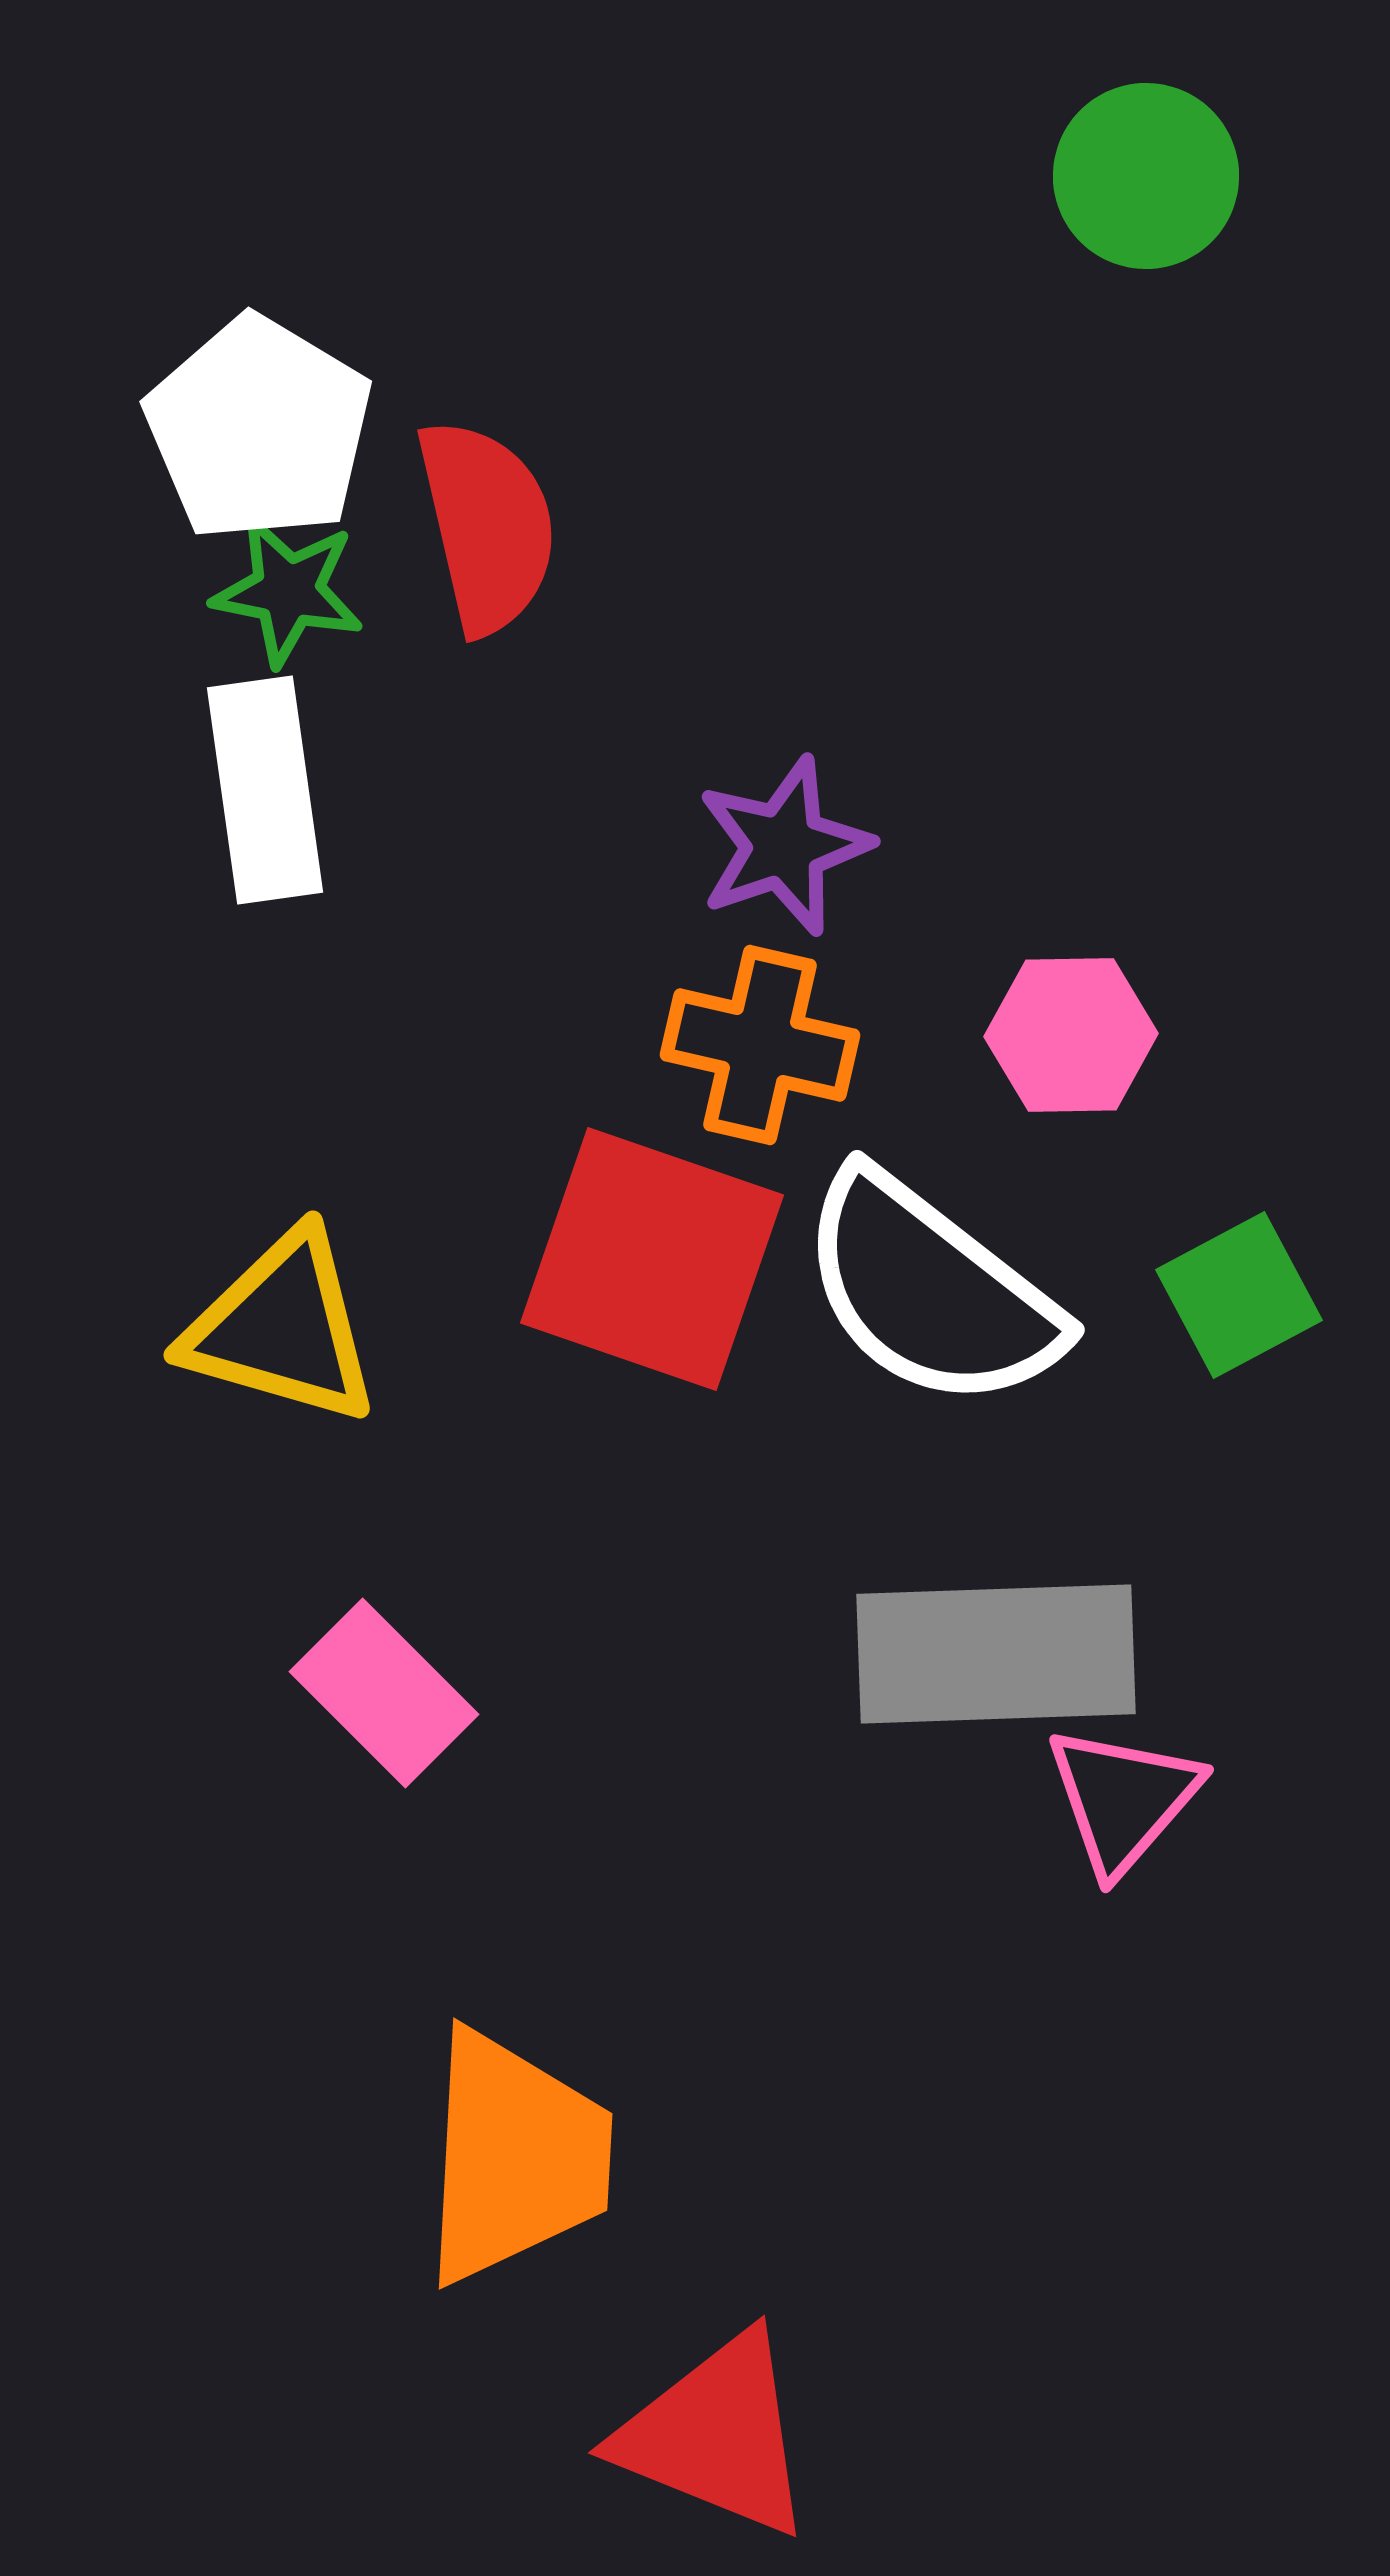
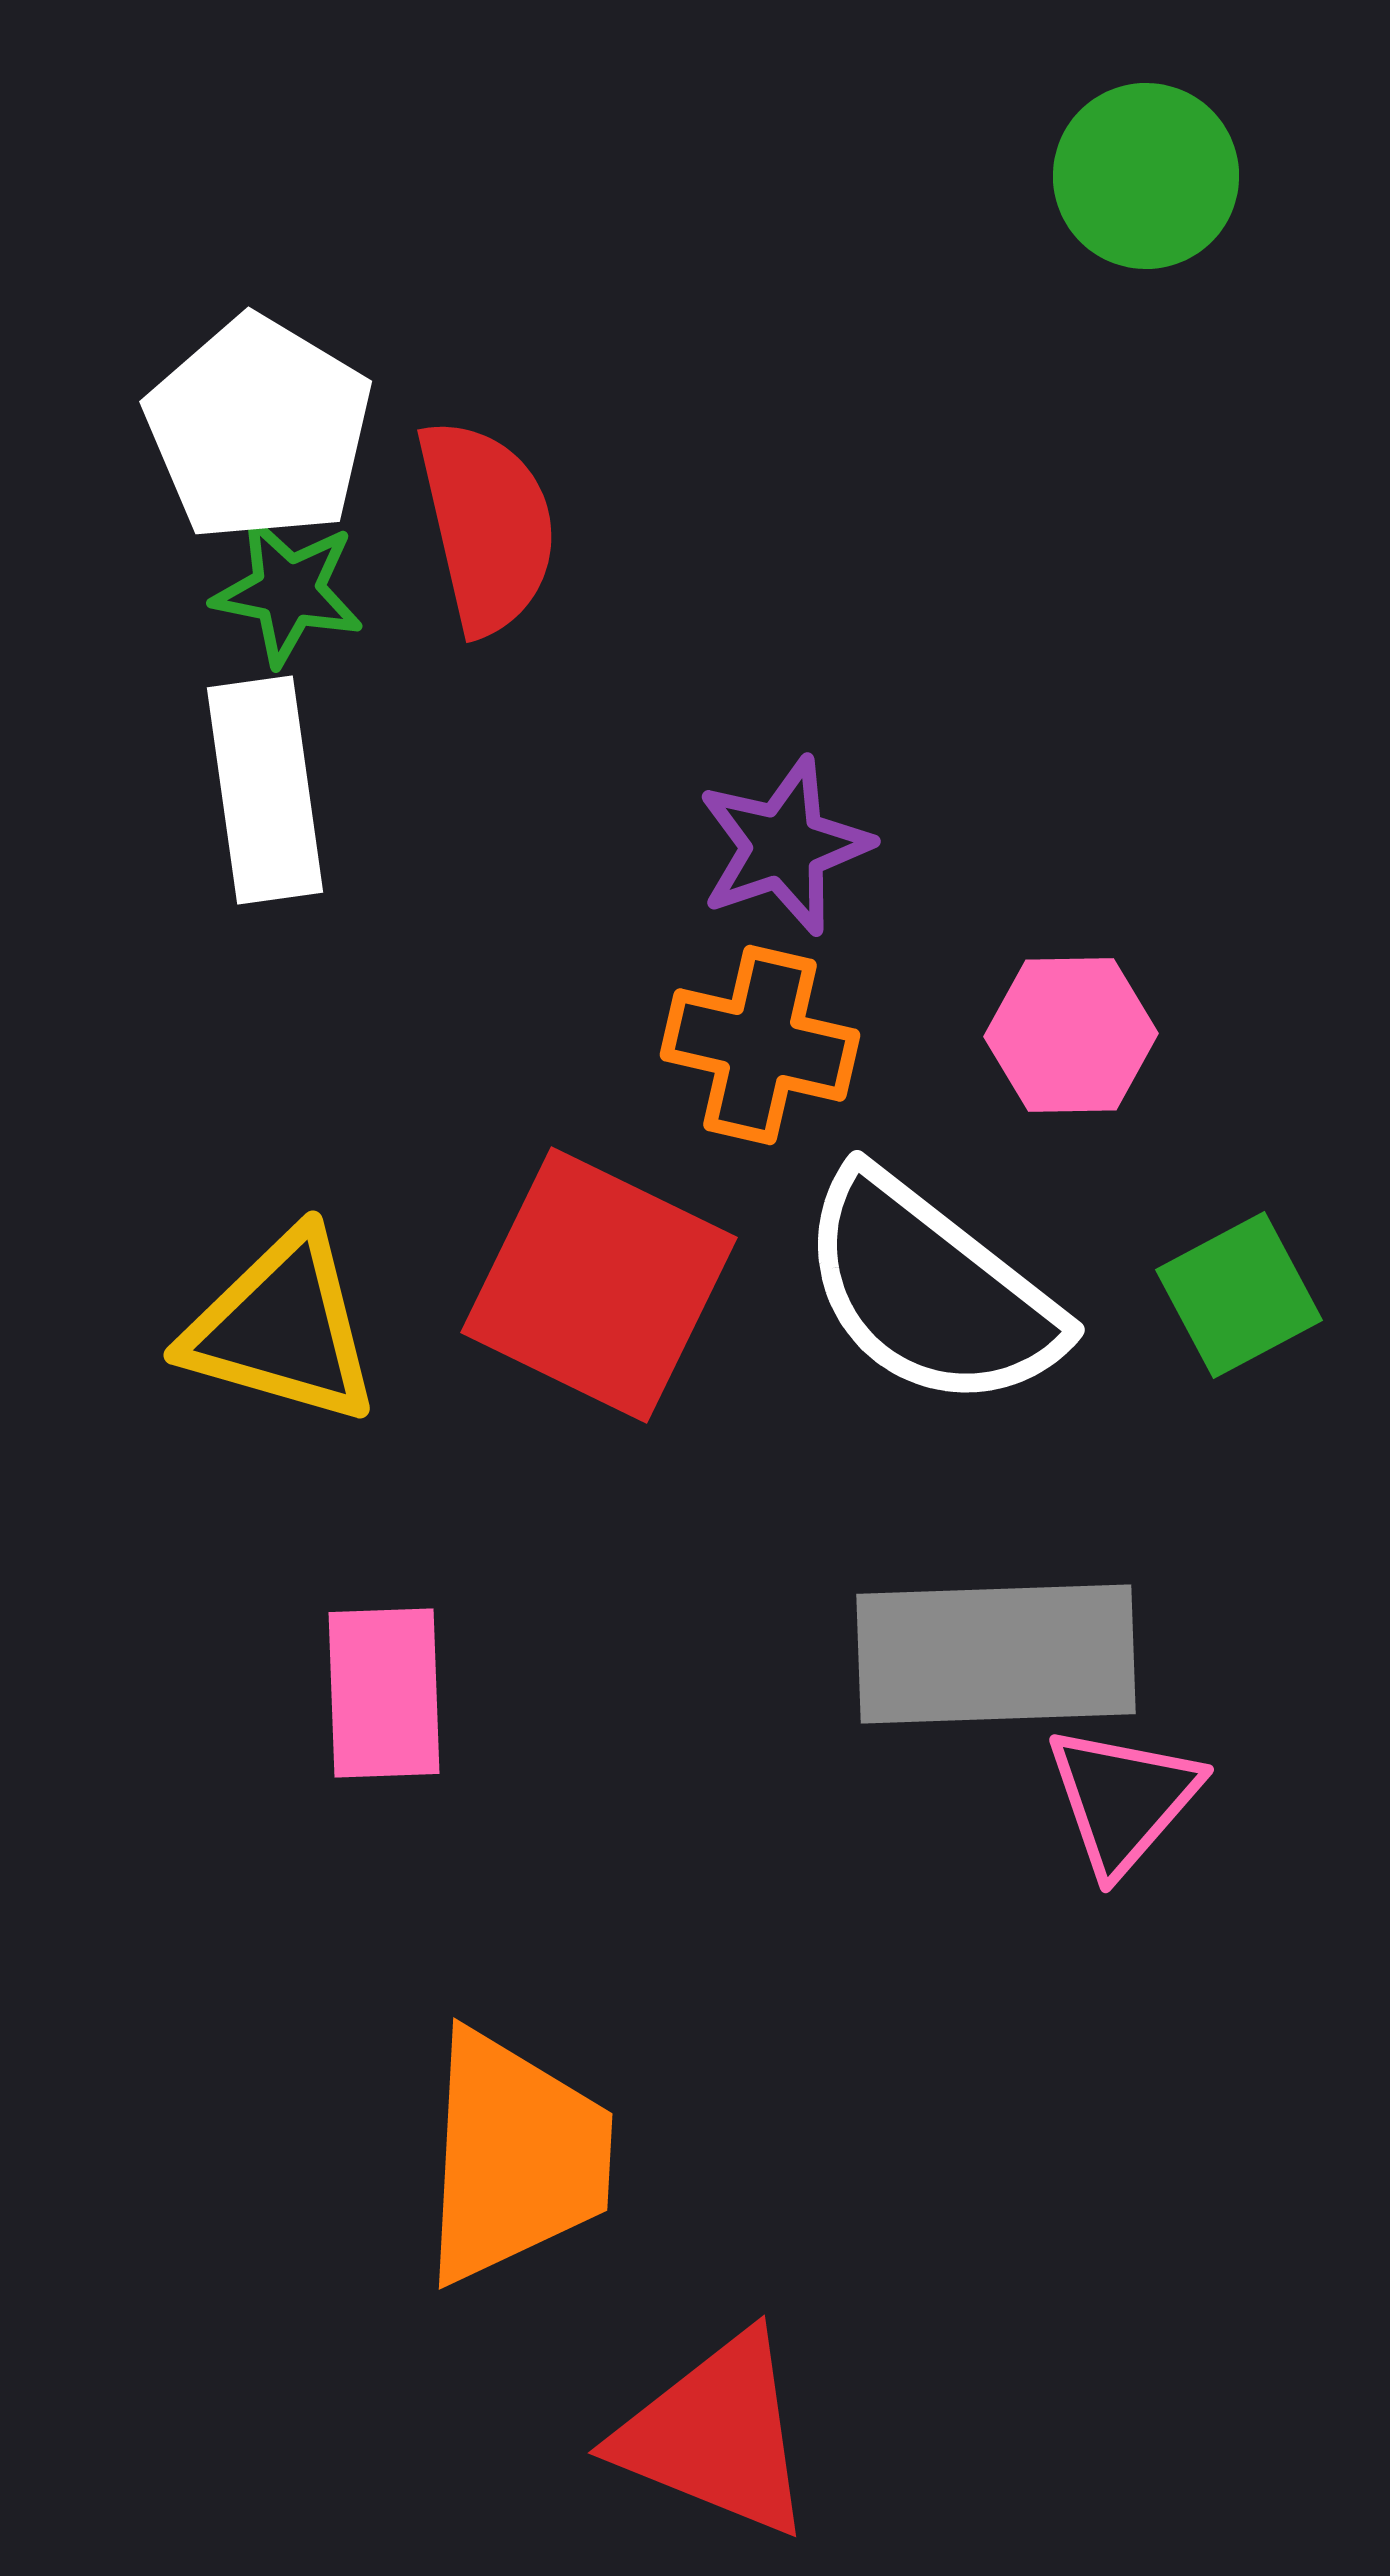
red square: moved 53 px left, 26 px down; rotated 7 degrees clockwise
pink rectangle: rotated 43 degrees clockwise
